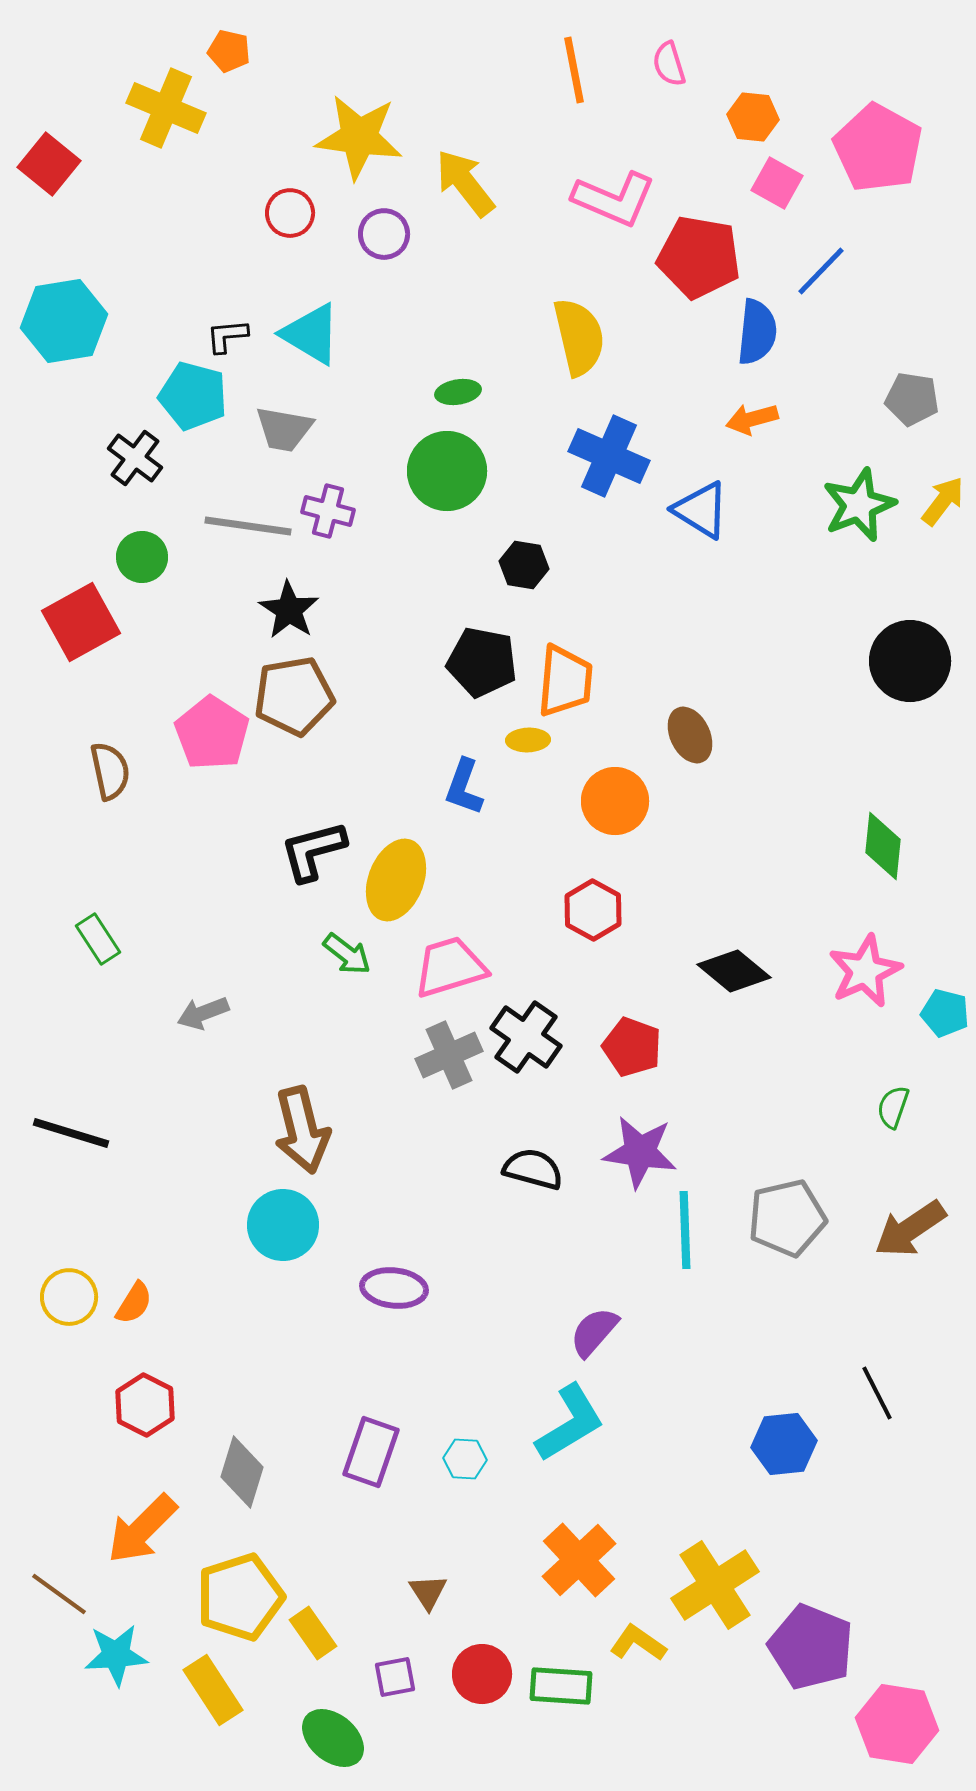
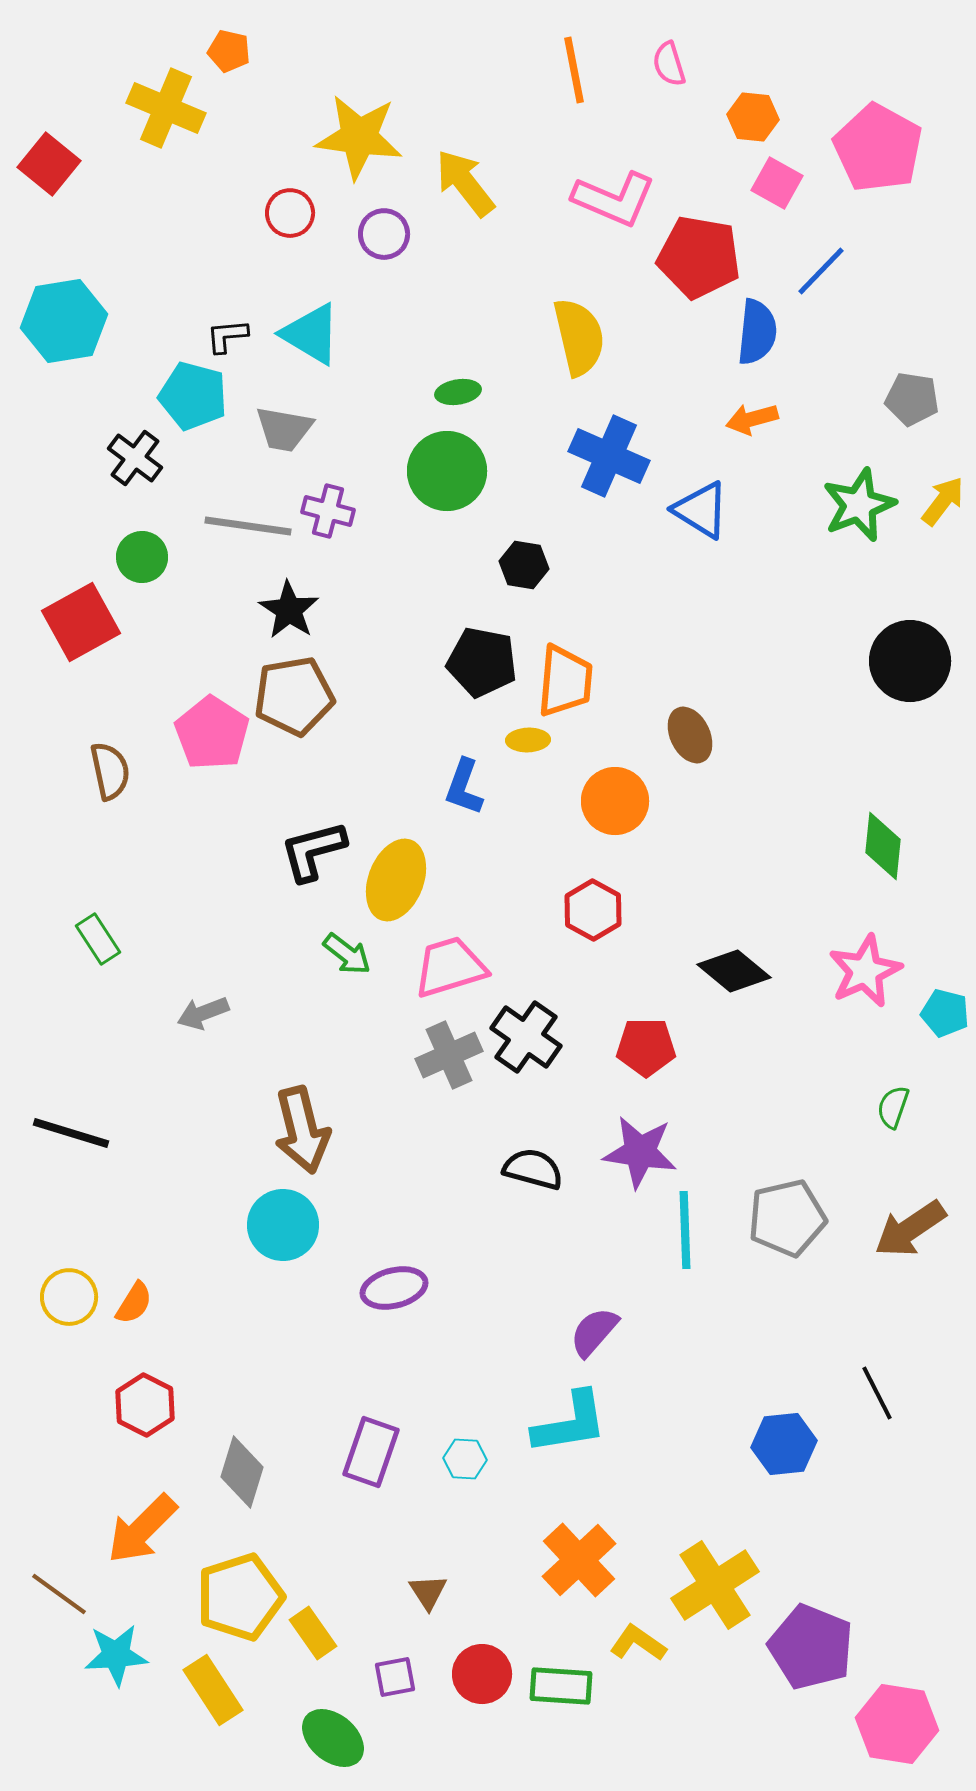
red pentagon at (632, 1047): moved 14 px right; rotated 20 degrees counterclockwise
purple ellipse at (394, 1288): rotated 20 degrees counterclockwise
cyan L-shape at (570, 1423): rotated 22 degrees clockwise
